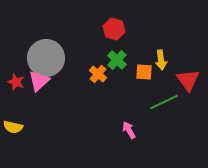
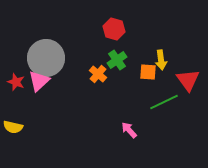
green cross: rotated 12 degrees clockwise
orange square: moved 4 px right
pink arrow: rotated 12 degrees counterclockwise
